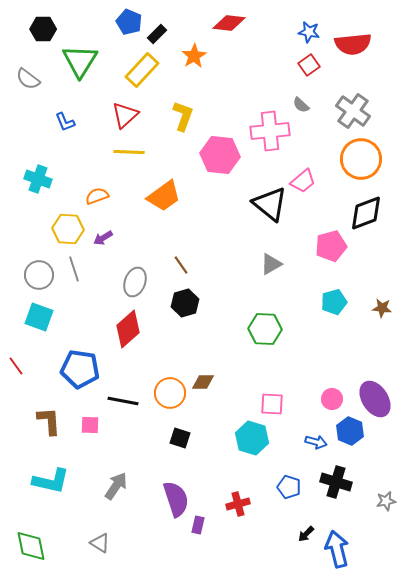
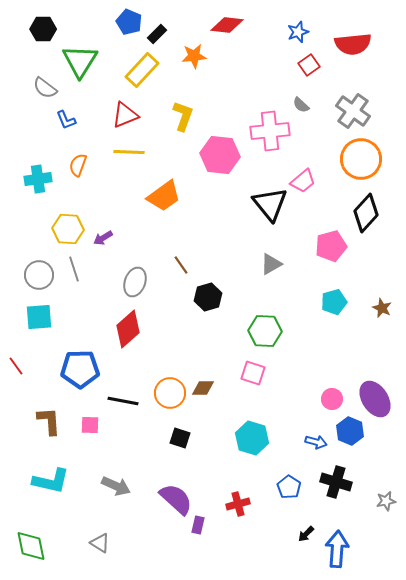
red diamond at (229, 23): moved 2 px left, 2 px down
blue star at (309, 32): moved 11 px left; rotated 30 degrees counterclockwise
orange star at (194, 56): rotated 25 degrees clockwise
gray semicircle at (28, 79): moved 17 px right, 9 px down
red triangle at (125, 115): rotated 20 degrees clockwise
blue L-shape at (65, 122): moved 1 px right, 2 px up
cyan cross at (38, 179): rotated 28 degrees counterclockwise
orange semicircle at (97, 196): moved 19 px left, 31 px up; rotated 50 degrees counterclockwise
black triangle at (270, 204): rotated 12 degrees clockwise
black diamond at (366, 213): rotated 27 degrees counterclockwise
black hexagon at (185, 303): moved 23 px right, 6 px up
brown star at (382, 308): rotated 18 degrees clockwise
cyan square at (39, 317): rotated 24 degrees counterclockwise
green hexagon at (265, 329): moved 2 px down
blue pentagon at (80, 369): rotated 9 degrees counterclockwise
brown diamond at (203, 382): moved 6 px down
pink square at (272, 404): moved 19 px left, 31 px up; rotated 15 degrees clockwise
gray arrow at (116, 486): rotated 80 degrees clockwise
blue pentagon at (289, 487): rotated 15 degrees clockwise
purple semicircle at (176, 499): rotated 30 degrees counterclockwise
blue arrow at (337, 549): rotated 18 degrees clockwise
